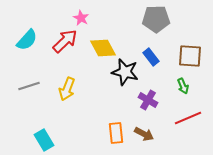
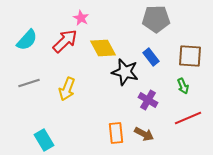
gray line: moved 3 px up
